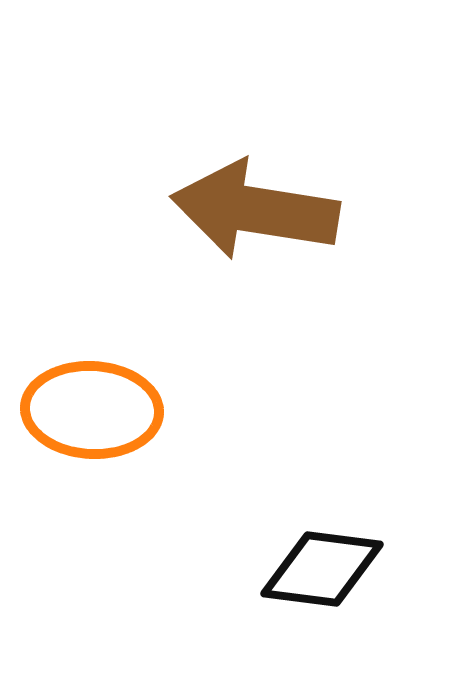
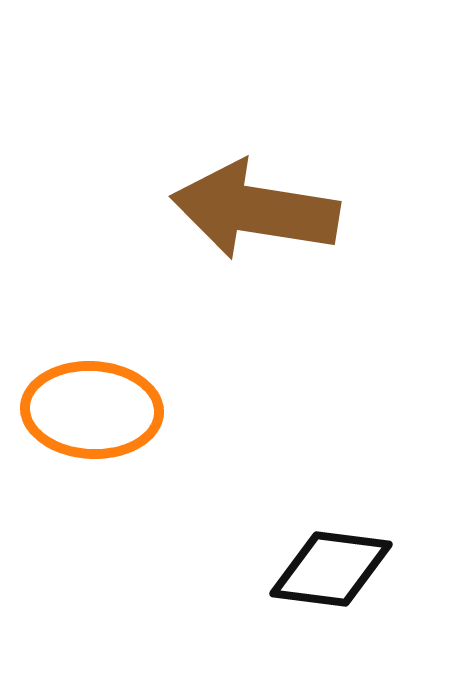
black diamond: moved 9 px right
